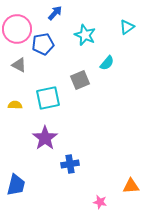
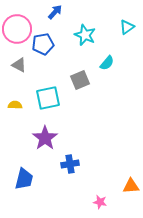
blue arrow: moved 1 px up
blue trapezoid: moved 8 px right, 6 px up
